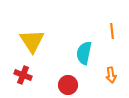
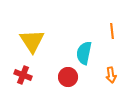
red circle: moved 8 px up
